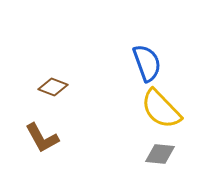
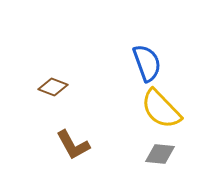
brown L-shape: moved 31 px right, 7 px down
